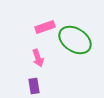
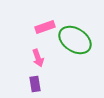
purple rectangle: moved 1 px right, 2 px up
